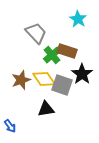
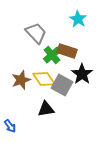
gray square: rotated 10 degrees clockwise
